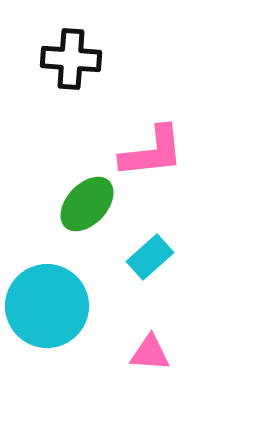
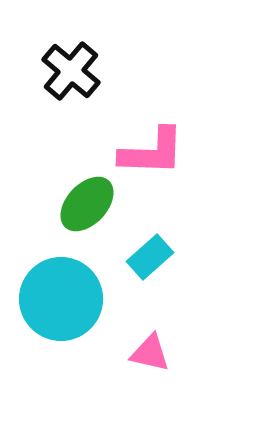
black cross: moved 12 px down; rotated 36 degrees clockwise
pink L-shape: rotated 8 degrees clockwise
cyan circle: moved 14 px right, 7 px up
pink triangle: rotated 9 degrees clockwise
